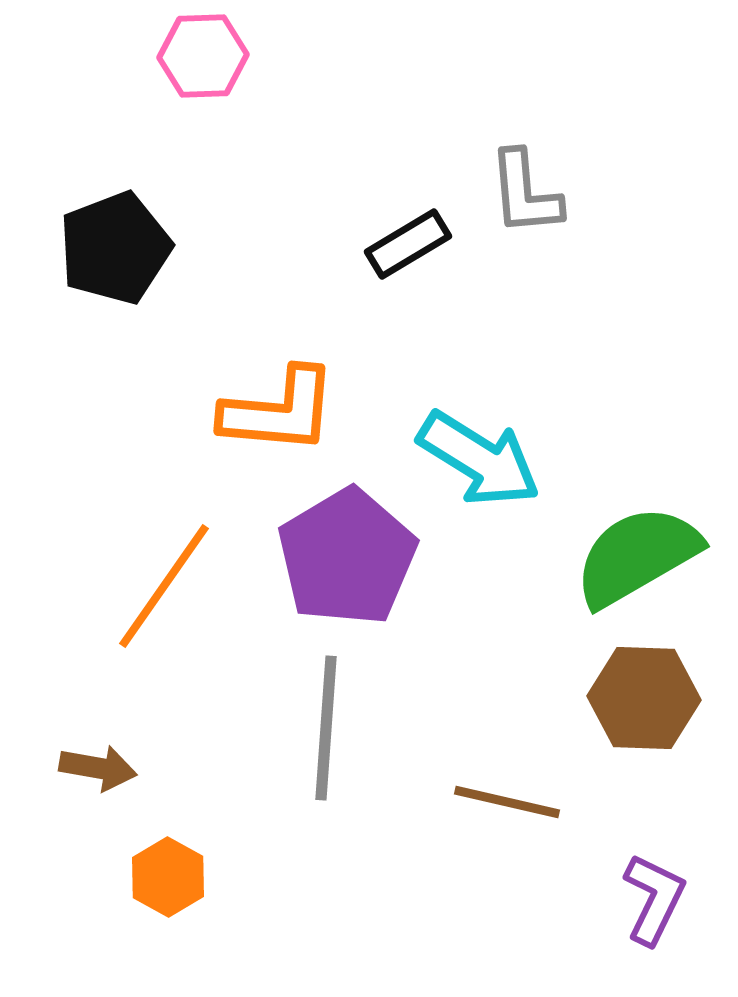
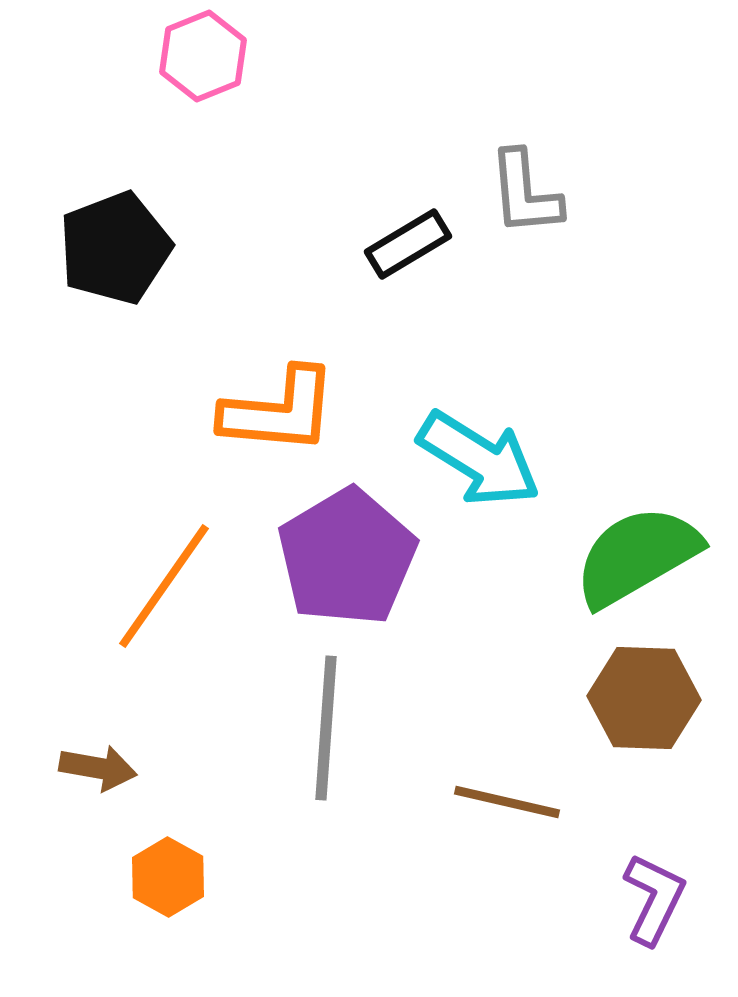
pink hexagon: rotated 20 degrees counterclockwise
